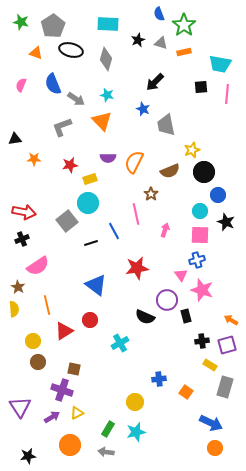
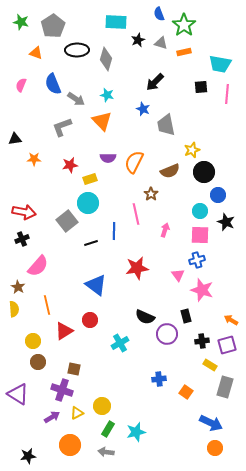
cyan rectangle at (108, 24): moved 8 px right, 2 px up
black ellipse at (71, 50): moved 6 px right; rotated 15 degrees counterclockwise
blue line at (114, 231): rotated 30 degrees clockwise
pink semicircle at (38, 266): rotated 15 degrees counterclockwise
pink triangle at (181, 275): moved 3 px left
purple circle at (167, 300): moved 34 px down
yellow circle at (135, 402): moved 33 px left, 4 px down
purple triangle at (20, 407): moved 2 px left, 13 px up; rotated 25 degrees counterclockwise
